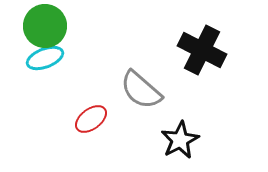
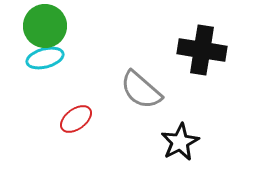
black cross: rotated 18 degrees counterclockwise
cyan ellipse: rotated 6 degrees clockwise
red ellipse: moved 15 px left
black star: moved 2 px down
